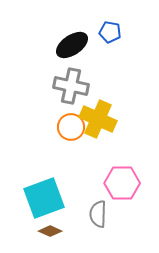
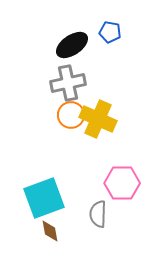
gray cross: moved 3 px left, 3 px up; rotated 24 degrees counterclockwise
orange circle: moved 12 px up
brown diamond: rotated 55 degrees clockwise
